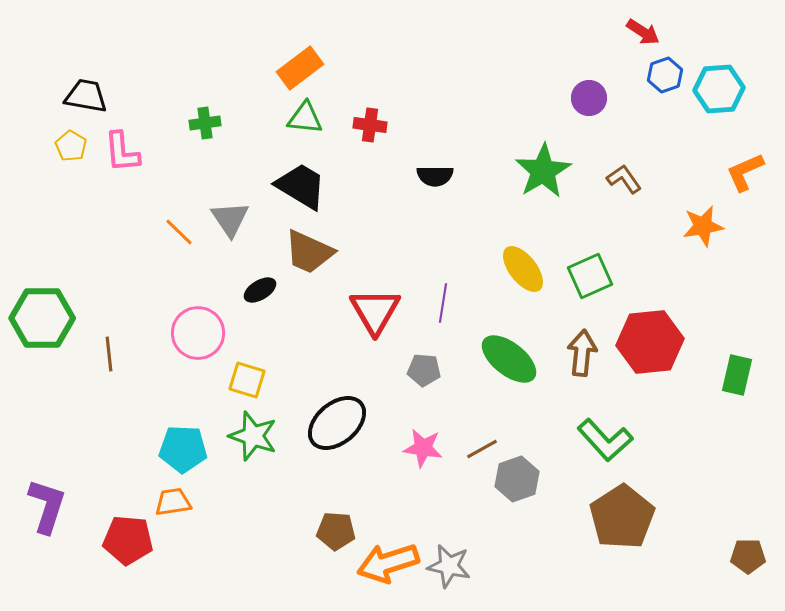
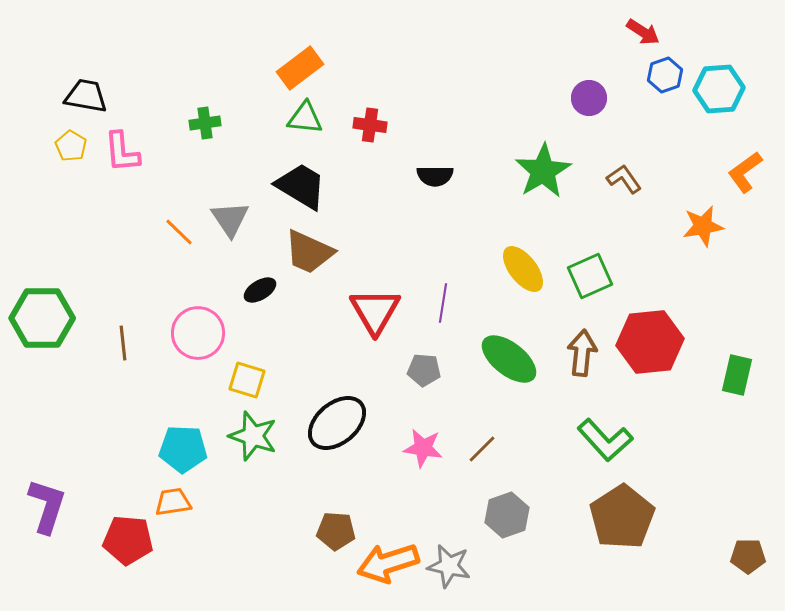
orange L-shape at (745, 172): rotated 12 degrees counterclockwise
brown line at (109, 354): moved 14 px right, 11 px up
brown line at (482, 449): rotated 16 degrees counterclockwise
gray hexagon at (517, 479): moved 10 px left, 36 px down
